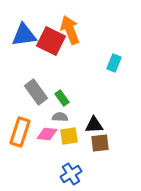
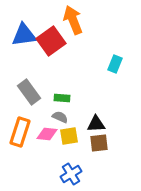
orange arrow: moved 3 px right, 10 px up
red square: rotated 28 degrees clockwise
cyan rectangle: moved 1 px right, 1 px down
gray rectangle: moved 7 px left
green rectangle: rotated 49 degrees counterclockwise
gray semicircle: rotated 21 degrees clockwise
black triangle: moved 2 px right, 1 px up
brown square: moved 1 px left
